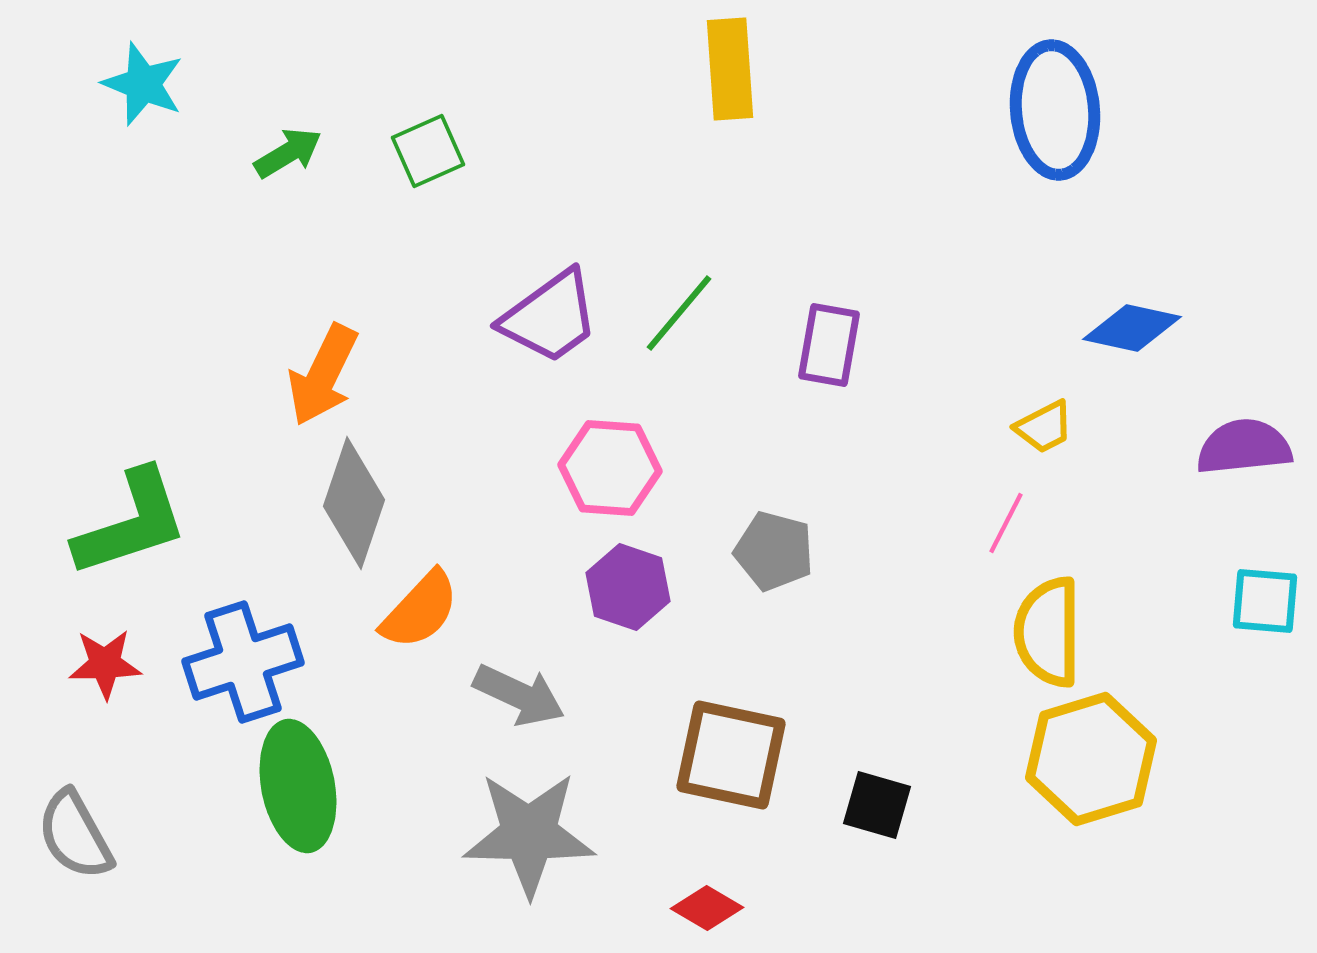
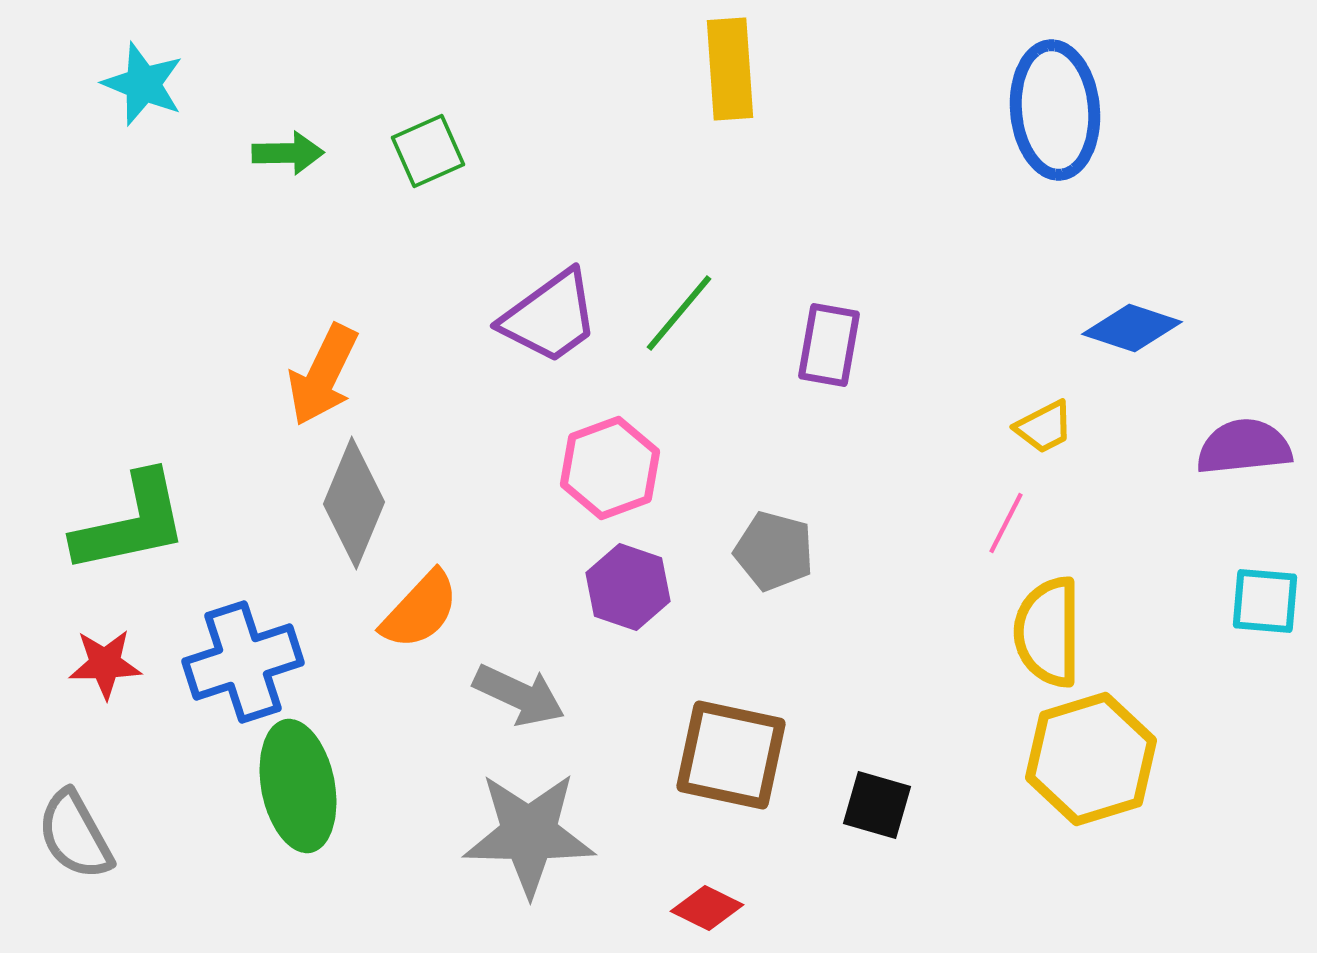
green arrow: rotated 30 degrees clockwise
blue diamond: rotated 6 degrees clockwise
pink hexagon: rotated 24 degrees counterclockwise
gray diamond: rotated 4 degrees clockwise
green L-shape: rotated 6 degrees clockwise
red diamond: rotated 4 degrees counterclockwise
